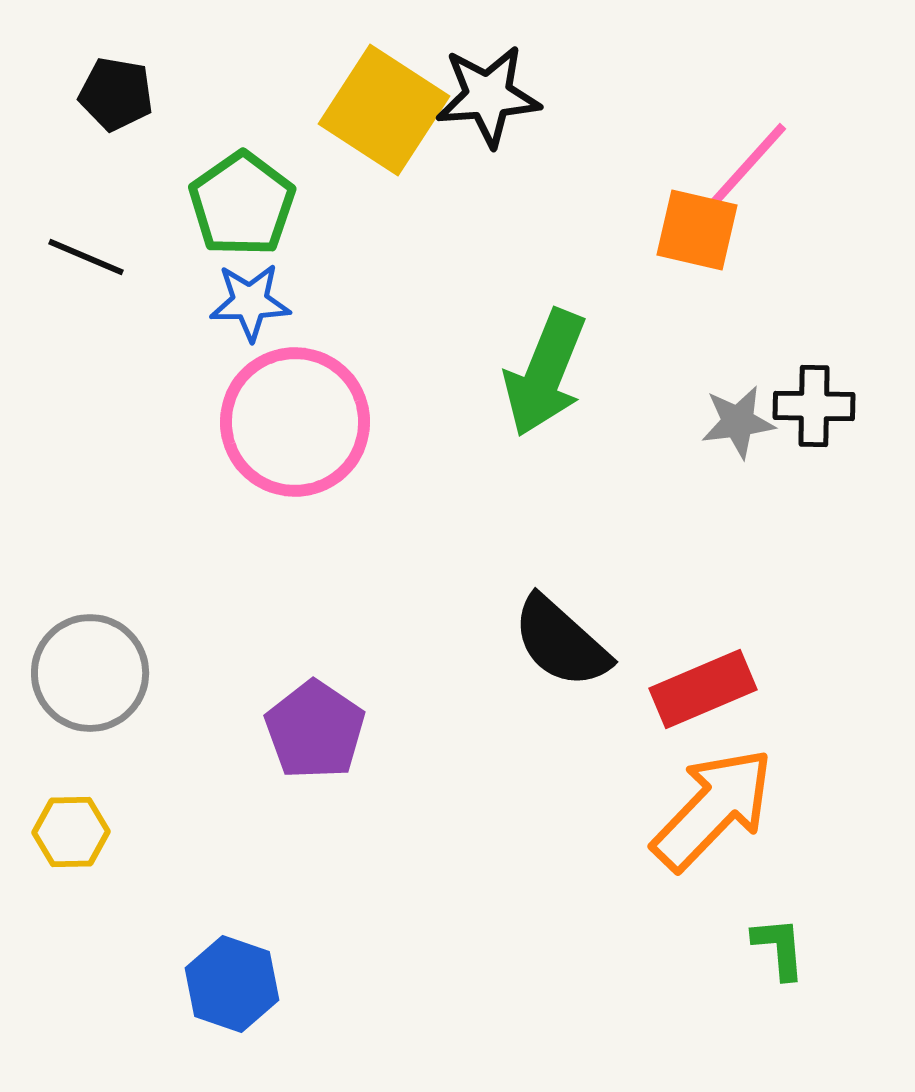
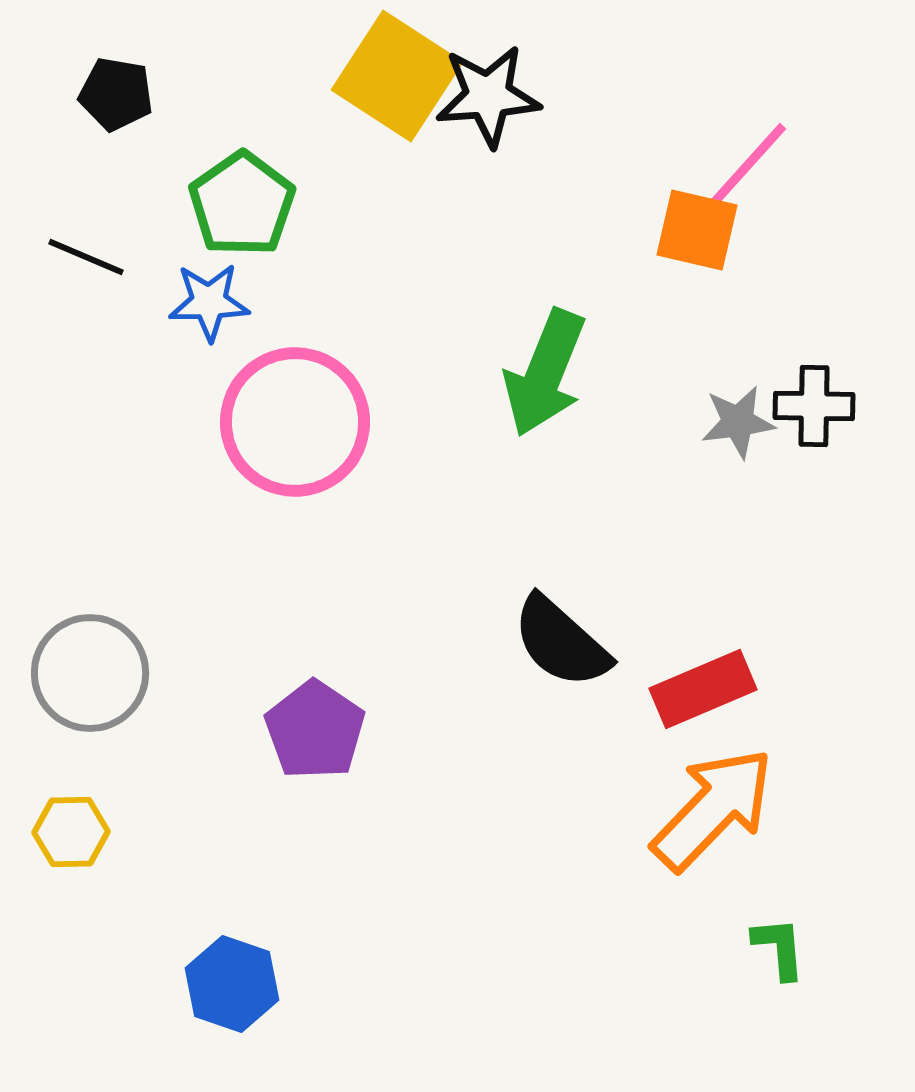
yellow square: moved 13 px right, 34 px up
blue star: moved 41 px left
